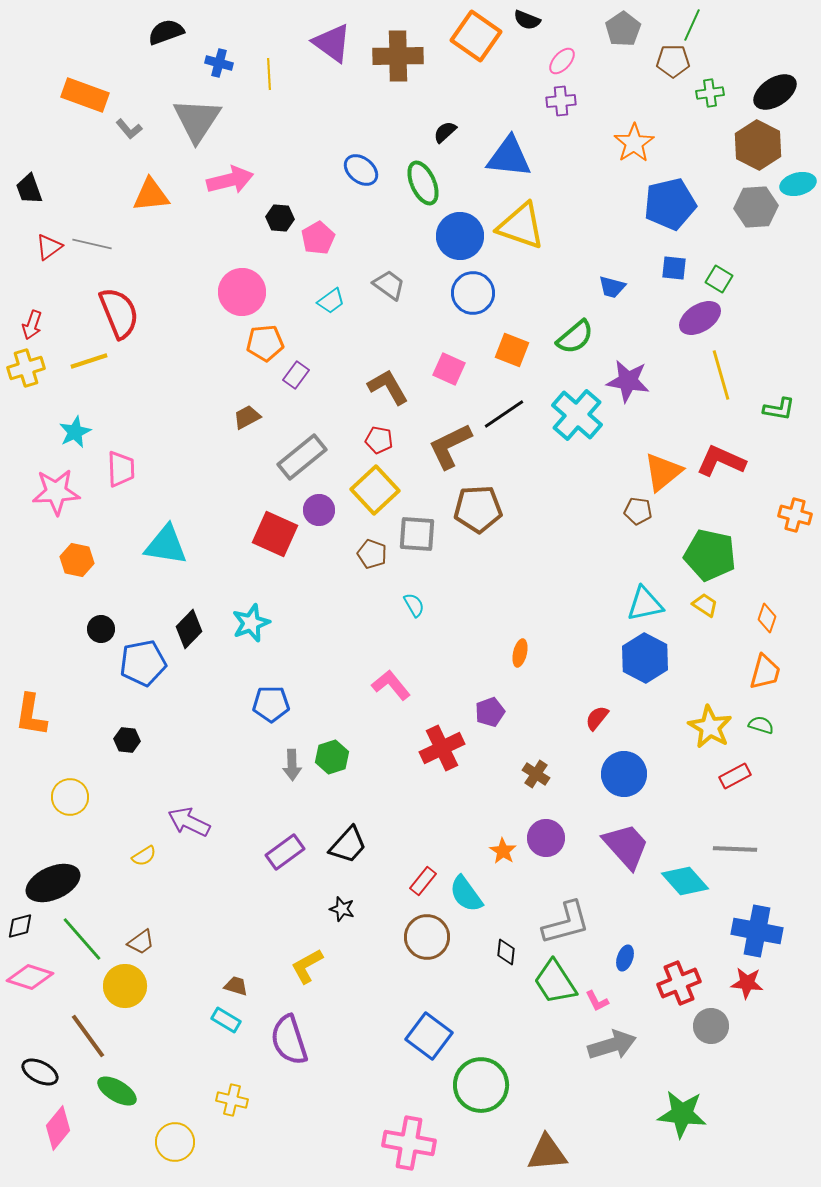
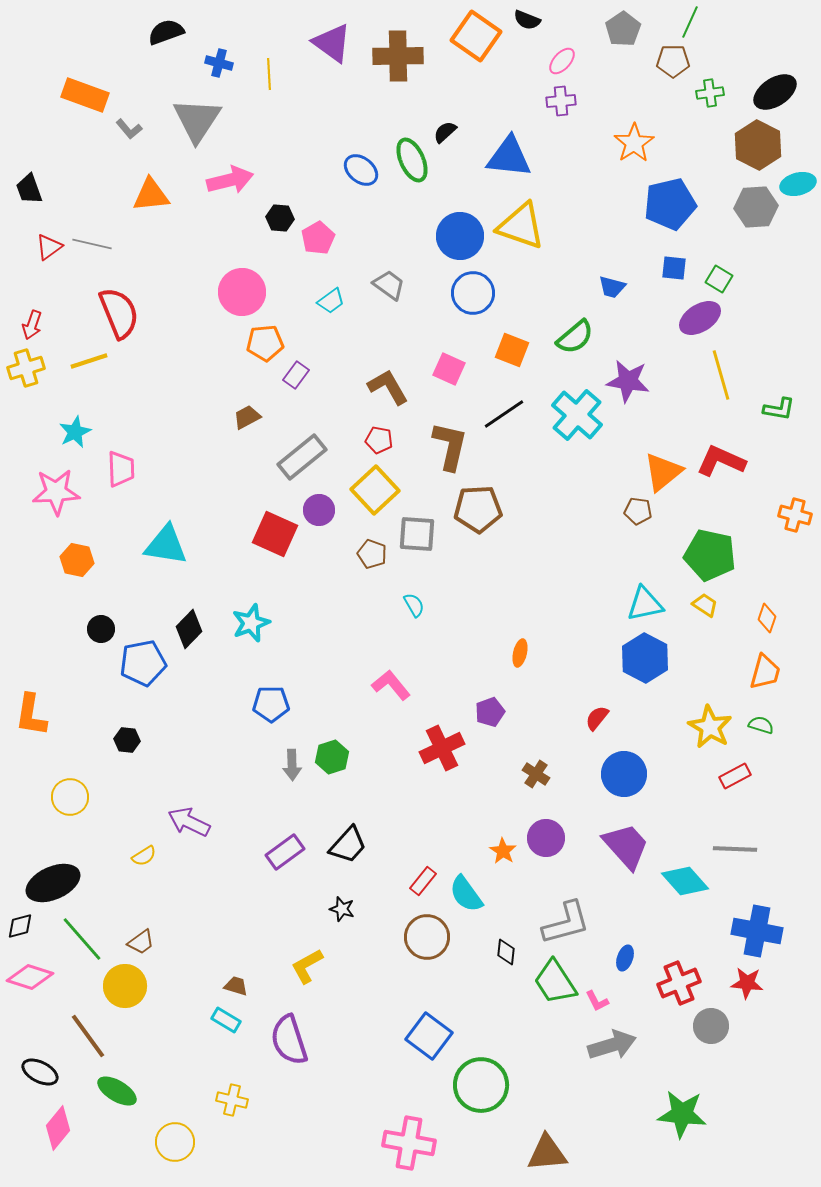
green line at (692, 25): moved 2 px left, 3 px up
green ellipse at (423, 183): moved 11 px left, 23 px up
brown L-shape at (450, 446): rotated 129 degrees clockwise
